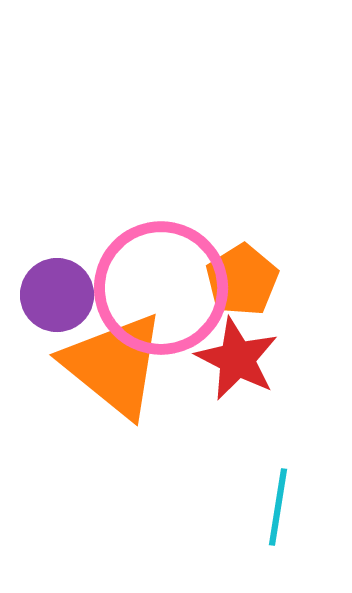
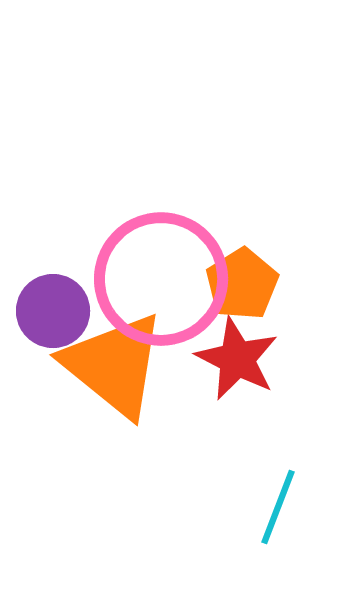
orange pentagon: moved 4 px down
pink circle: moved 9 px up
purple circle: moved 4 px left, 16 px down
cyan line: rotated 12 degrees clockwise
